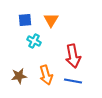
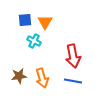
orange triangle: moved 6 px left, 2 px down
orange arrow: moved 4 px left, 3 px down
